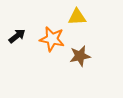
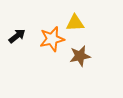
yellow triangle: moved 2 px left, 6 px down
orange star: rotated 25 degrees counterclockwise
